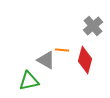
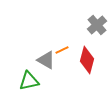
gray cross: moved 4 px right, 1 px up
orange line: rotated 32 degrees counterclockwise
red diamond: moved 2 px right
